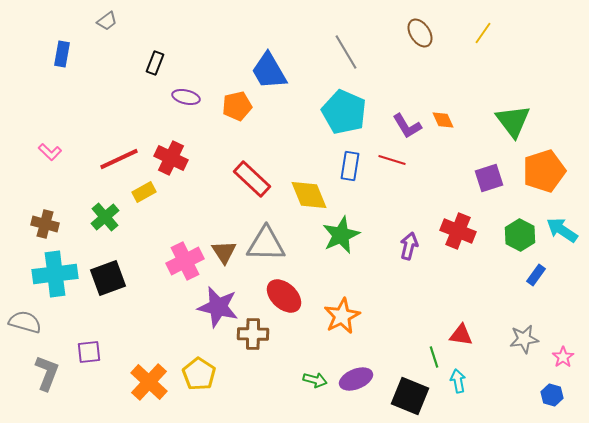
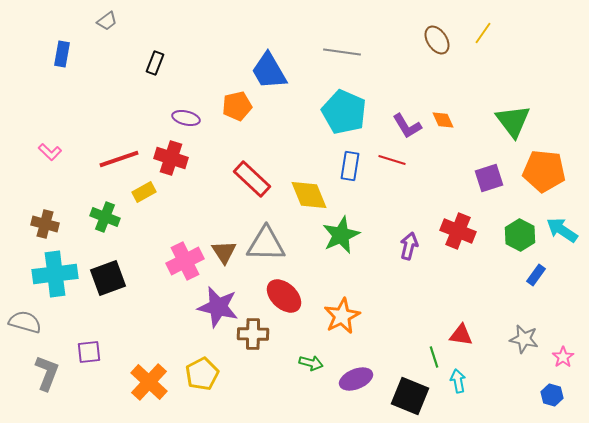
brown ellipse at (420, 33): moved 17 px right, 7 px down
gray line at (346, 52): moved 4 px left; rotated 51 degrees counterclockwise
purple ellipse at (186, 97): moved 21 px down
red cross at (171, 158): rotated 8 degrees counterclockwise
red line at (119, 159): rotated 6 degrees clockwise
orange pentagon at (544, 171): rotated 24 degrees clockwise
green cross at (105, 217): rotated 28 degrees counterclockwise
gray star at (524, 339): rotated 20 degrees clockwise
yellow pentagon at (199, 374): moved 3 px right; rotated 12 degrees clockwise
green arrow at (315, 380): moved 4 px left, 17 px up
